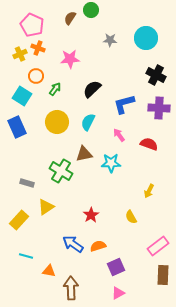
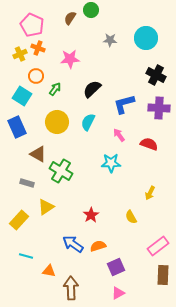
brown triangle: moved 46 px left; rotated 42 degrees clockwise
yellow arrow: moved 1 px right, 2 px down
